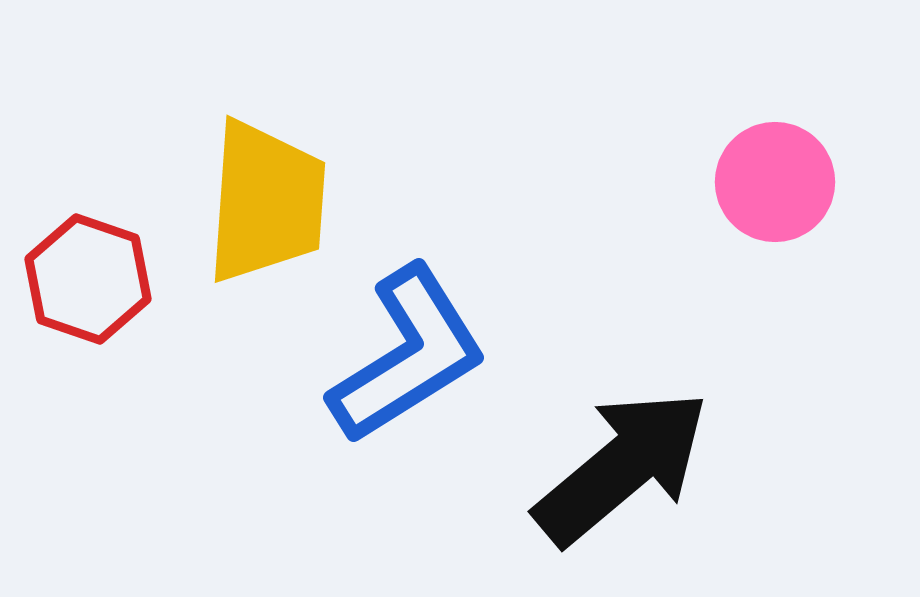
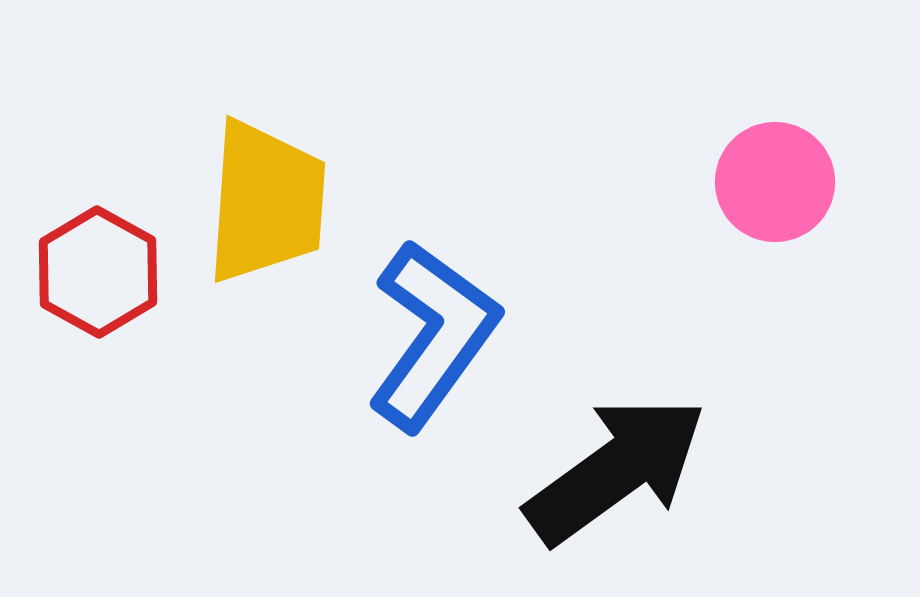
red hexagon: moved 10 px right, 7 px up; rotated 10 degrees clockwise
blue L-shape: moved 25 px right, 20 px up; rotated 22 degrees counterclockwise
black arrow: moved 6 px left, 3 px down; rotated 4 degrees clockwise
